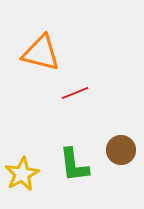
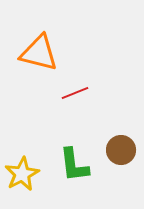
orange triangle: moved 2 px left
